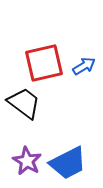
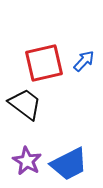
blue arrow: moved 5 px up; rotated 15 degrees counterclockwise
black trapezoid: moved 1 px right, 1 px down
blue trapezoid: moved 1 px right, 1 px down
